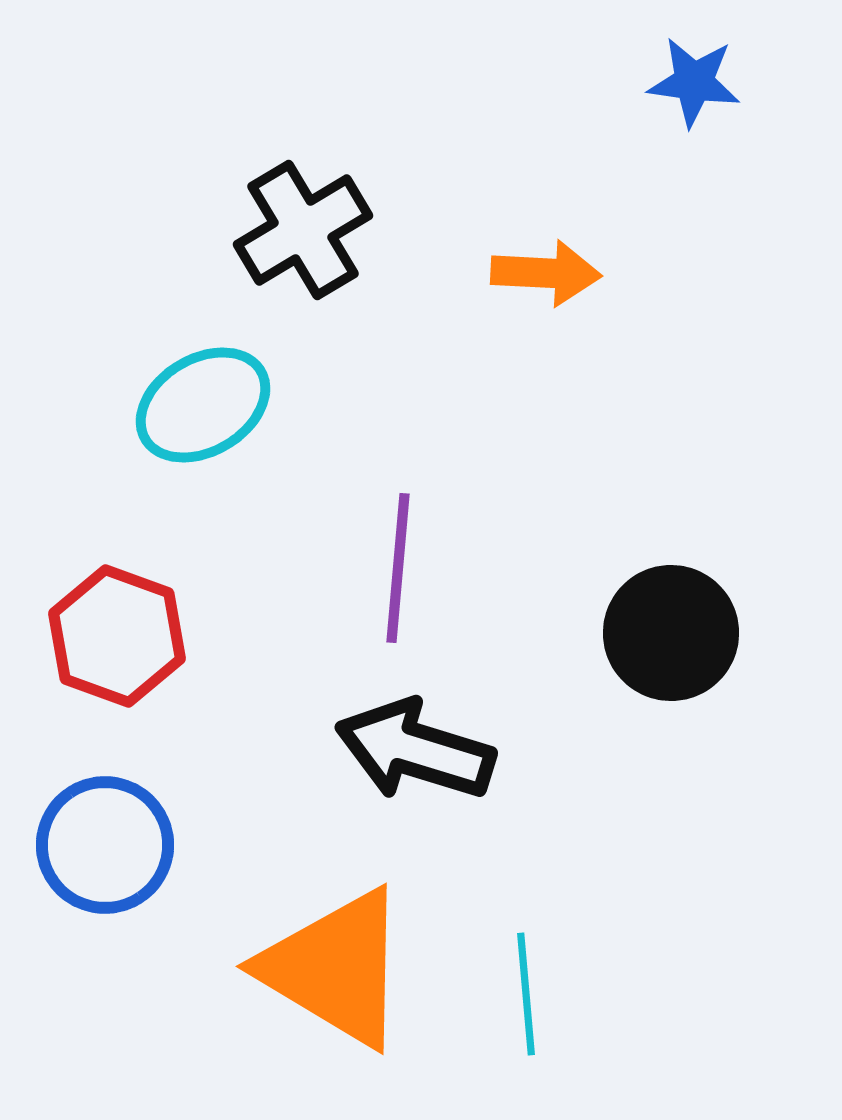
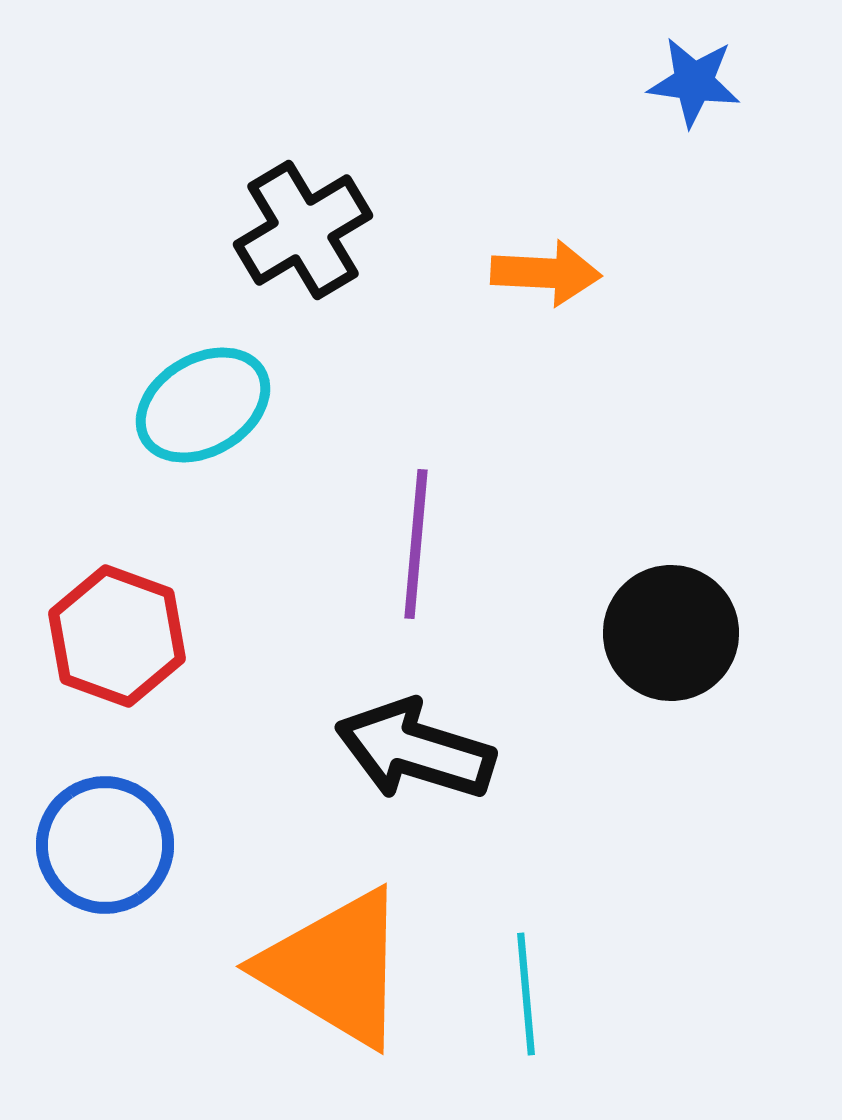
purple line: moved 18 px right, 24 px up
